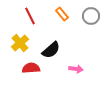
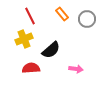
gray circle: moved 4 px left, 3 px down
yellow cross: moved 4 px right, 4 px up; rotated 18 degrees clockwise
